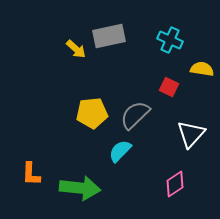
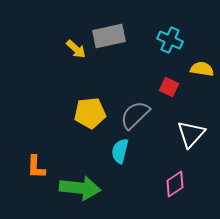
yellow pentagon: moved 2 px left
cyan semicircle: rotated 30 degrees counterclockwise
orange L-shape: moved 5 px right, 7 px up
